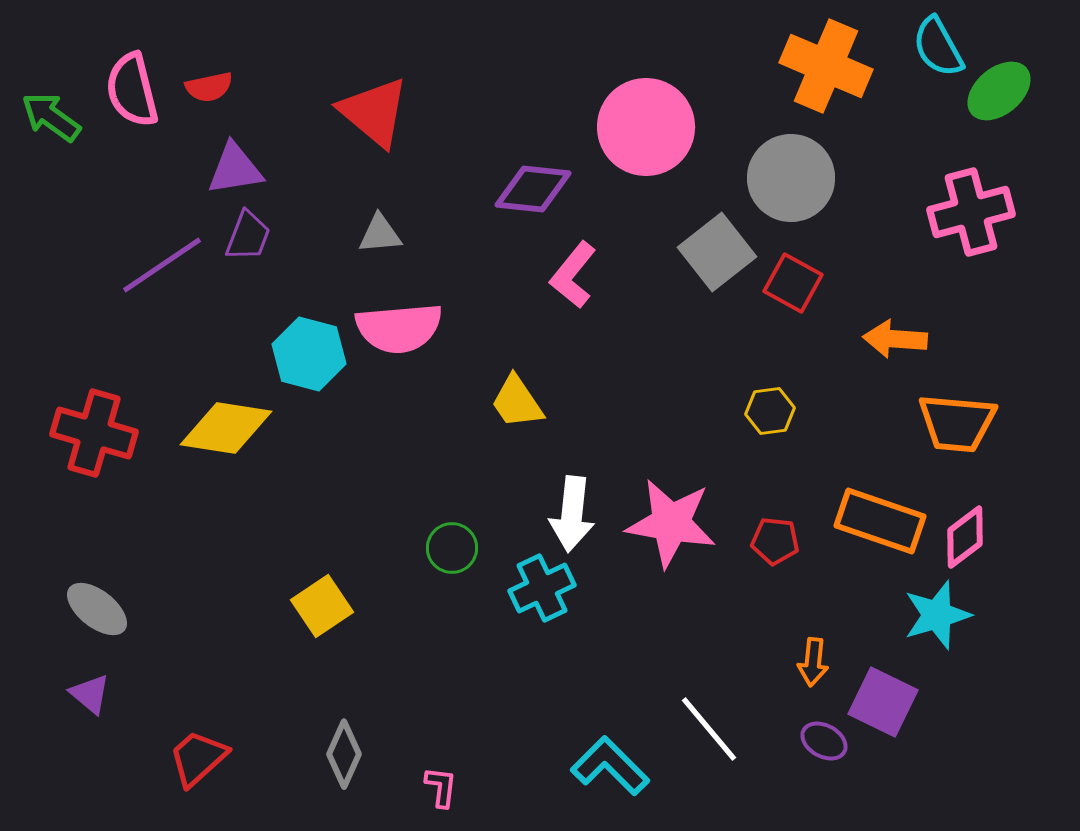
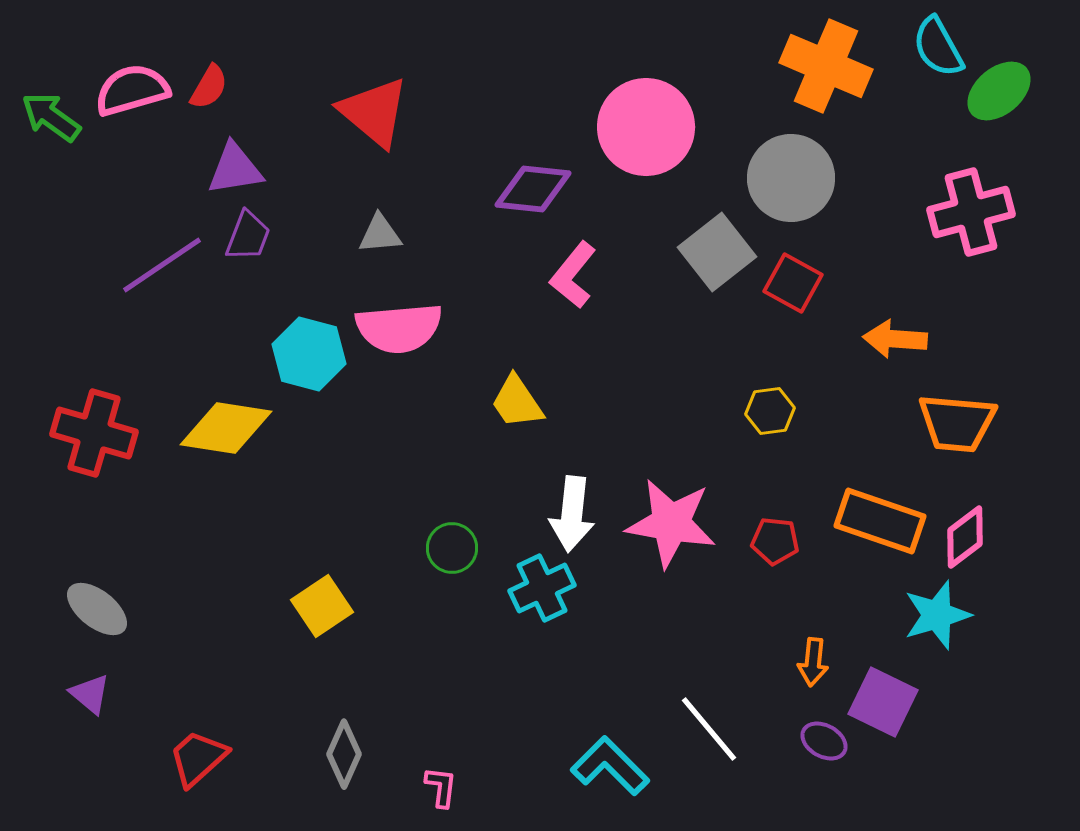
red semicircle at (209, 87): rotated 48 degrees counterclockwise
pink semicircle at (132, 90): rotated 88 degrees clockwise
